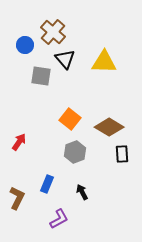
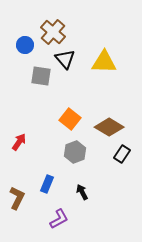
black rectangle: rotated 36 degrees clockwise
